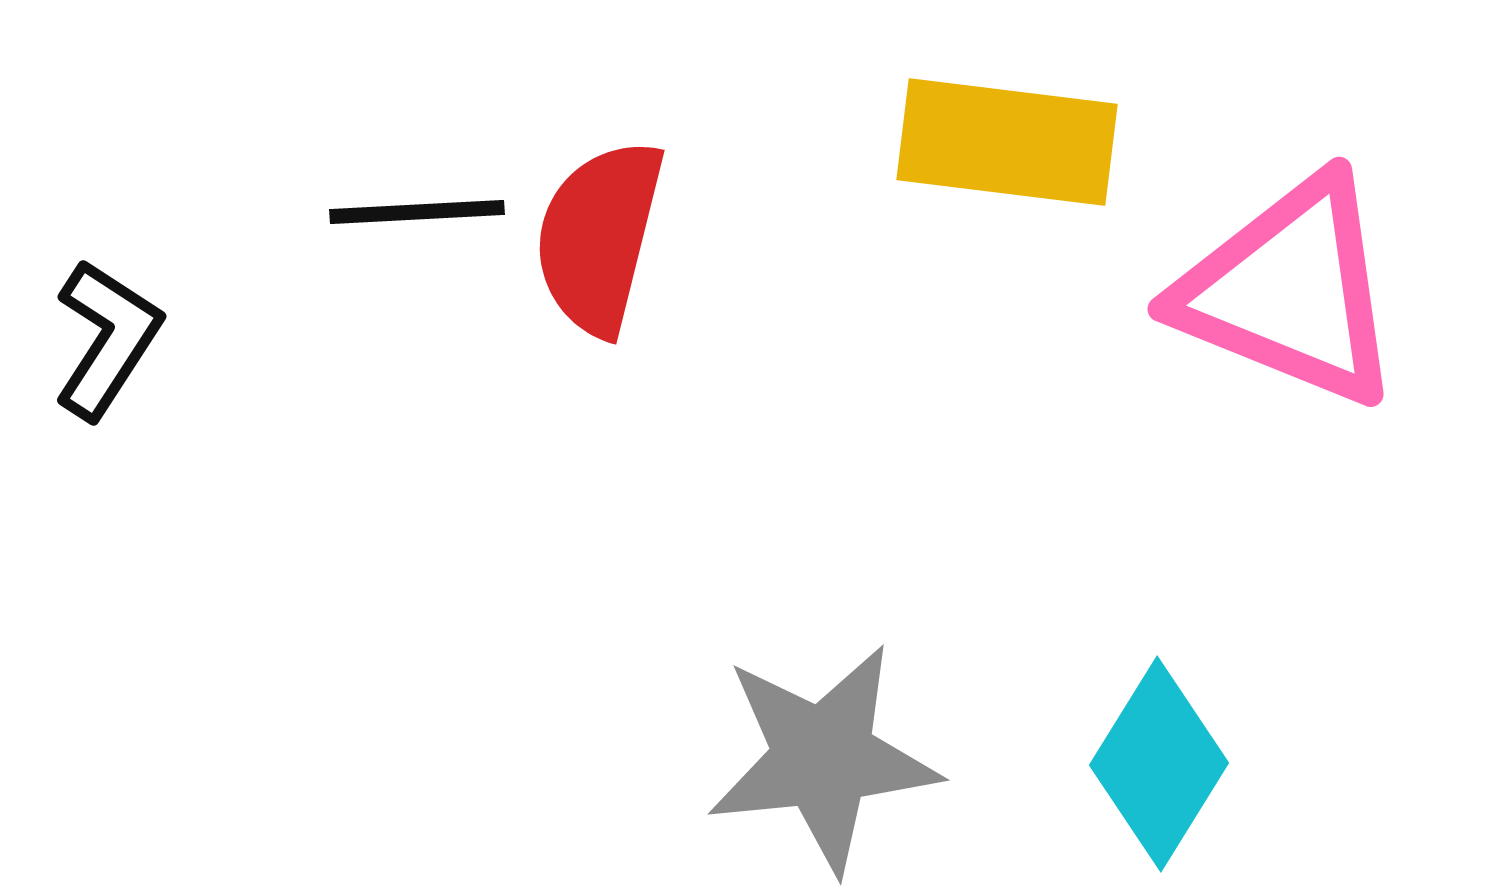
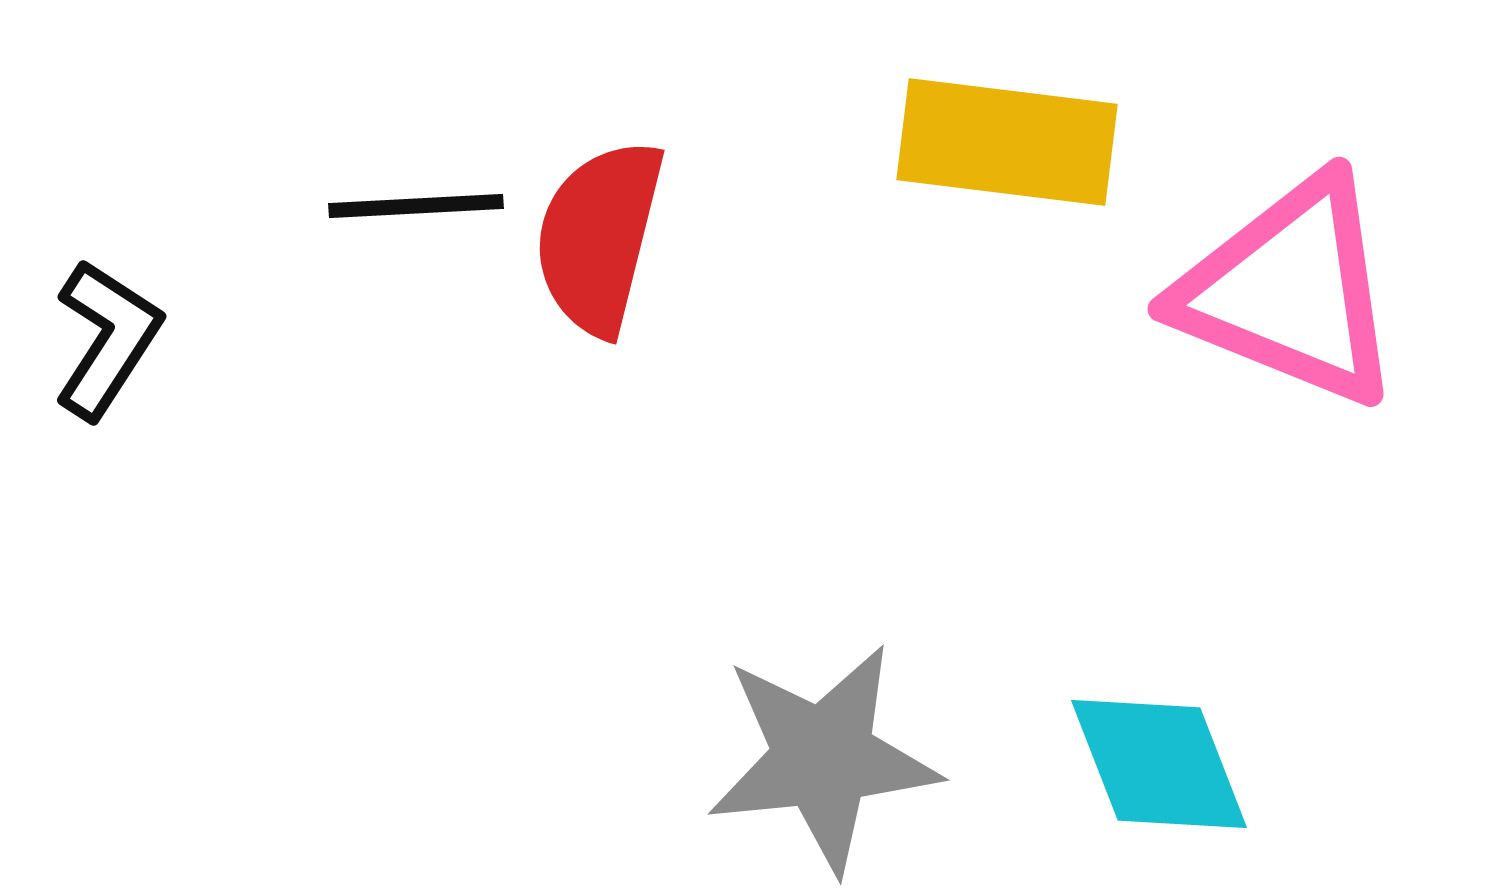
black line: moved 1 px left, 6 px up
cyan diamond: rotated 53 degrees counterclockwise
